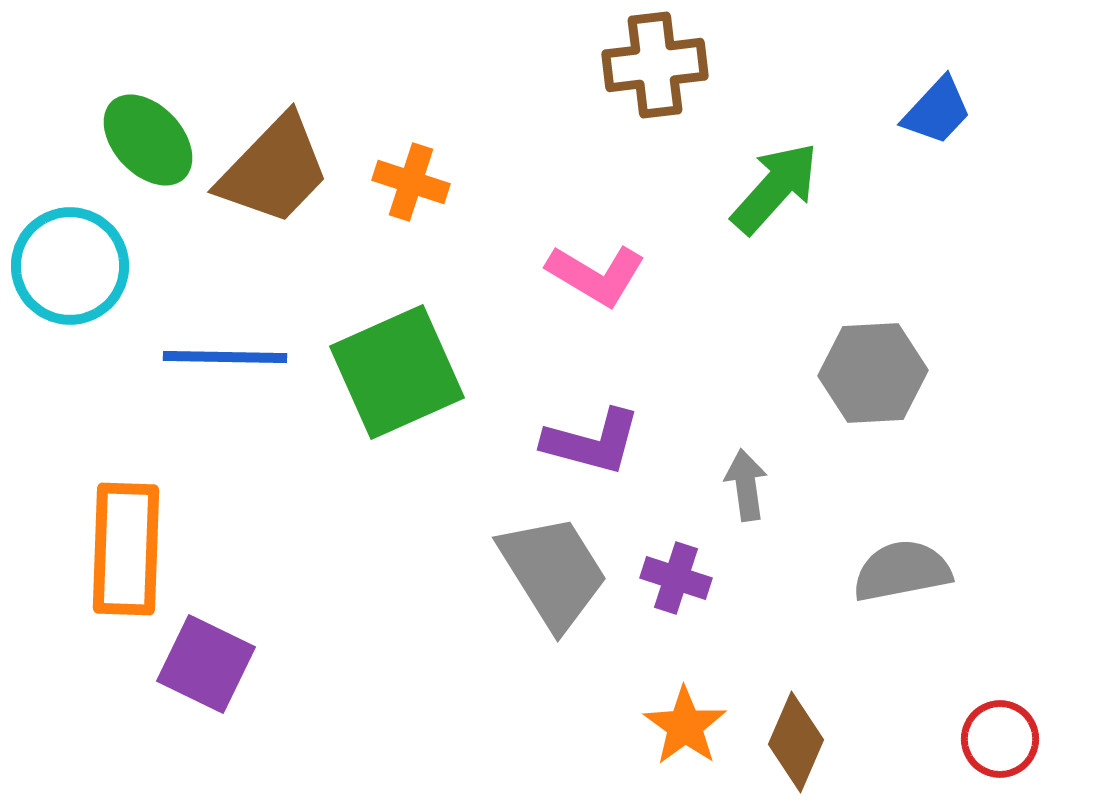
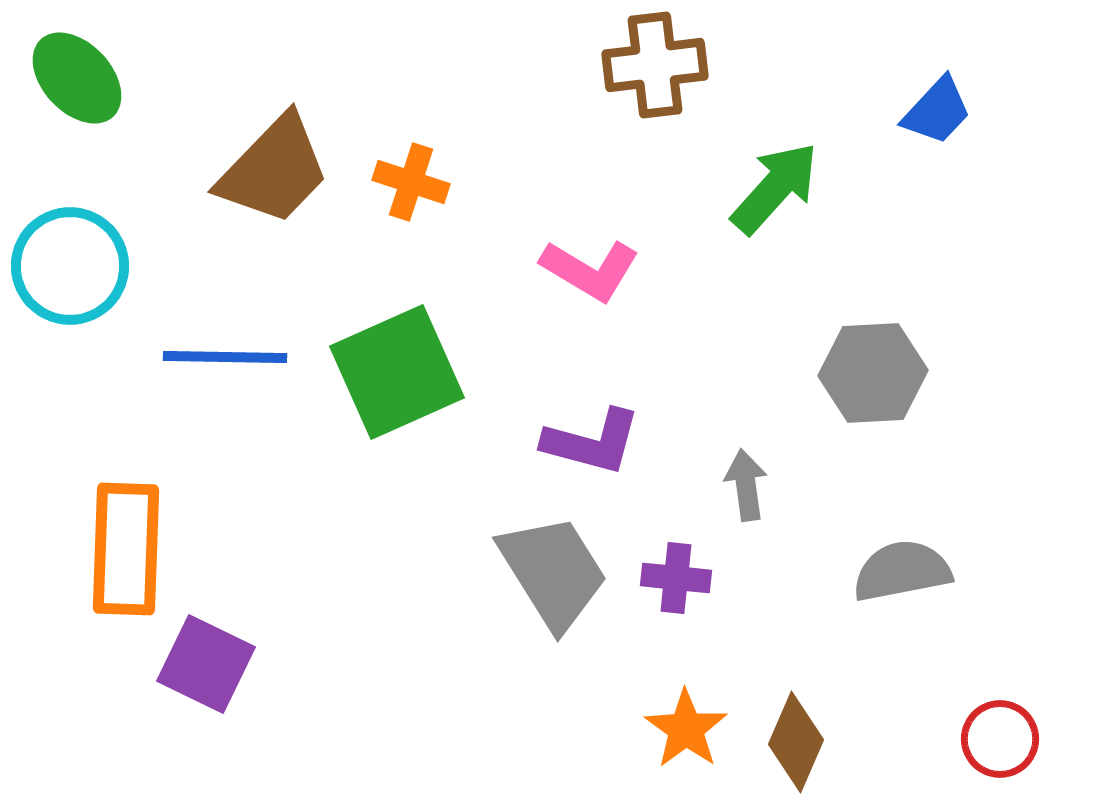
green ellipse: moved 71 px left, 62 px up
pink L-shape: moved 6 px left, 5 px up
purple cross: rotated 12 degrees counterclockwise
orange star: moved 1 px right, 3 px down
